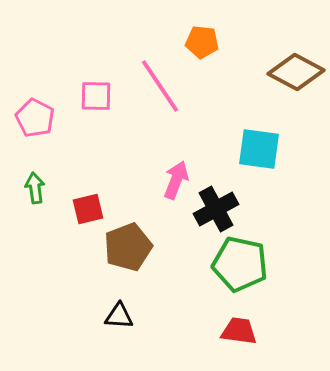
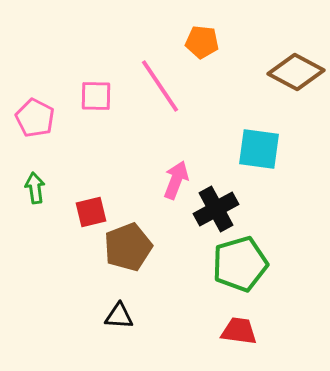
red square: moved 3 px right, 3 px down
green pentagon: rotated 28 degrees counterclockwise
